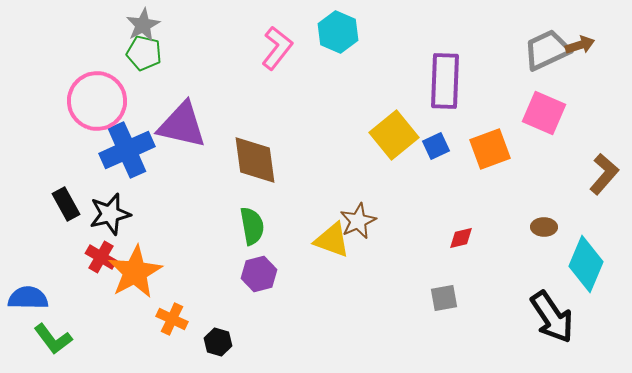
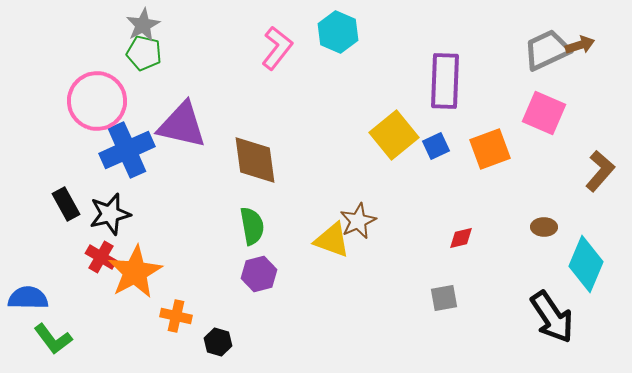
brown L-shape: moved 4 px left, 3 px up
orange cross: moved 4 px right, 3 px up; rotated 12 degrees counterclockwise
